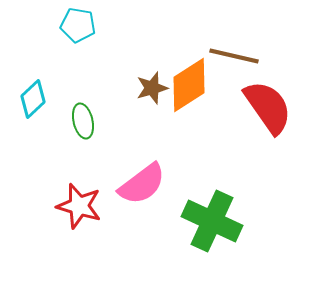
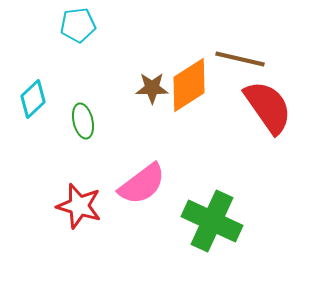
cyan pentagon: rotated 16 degrees counterclockwise
brown line: moved 6 px right, 3 px down
brown star: rotated 16 degrees clockwise
